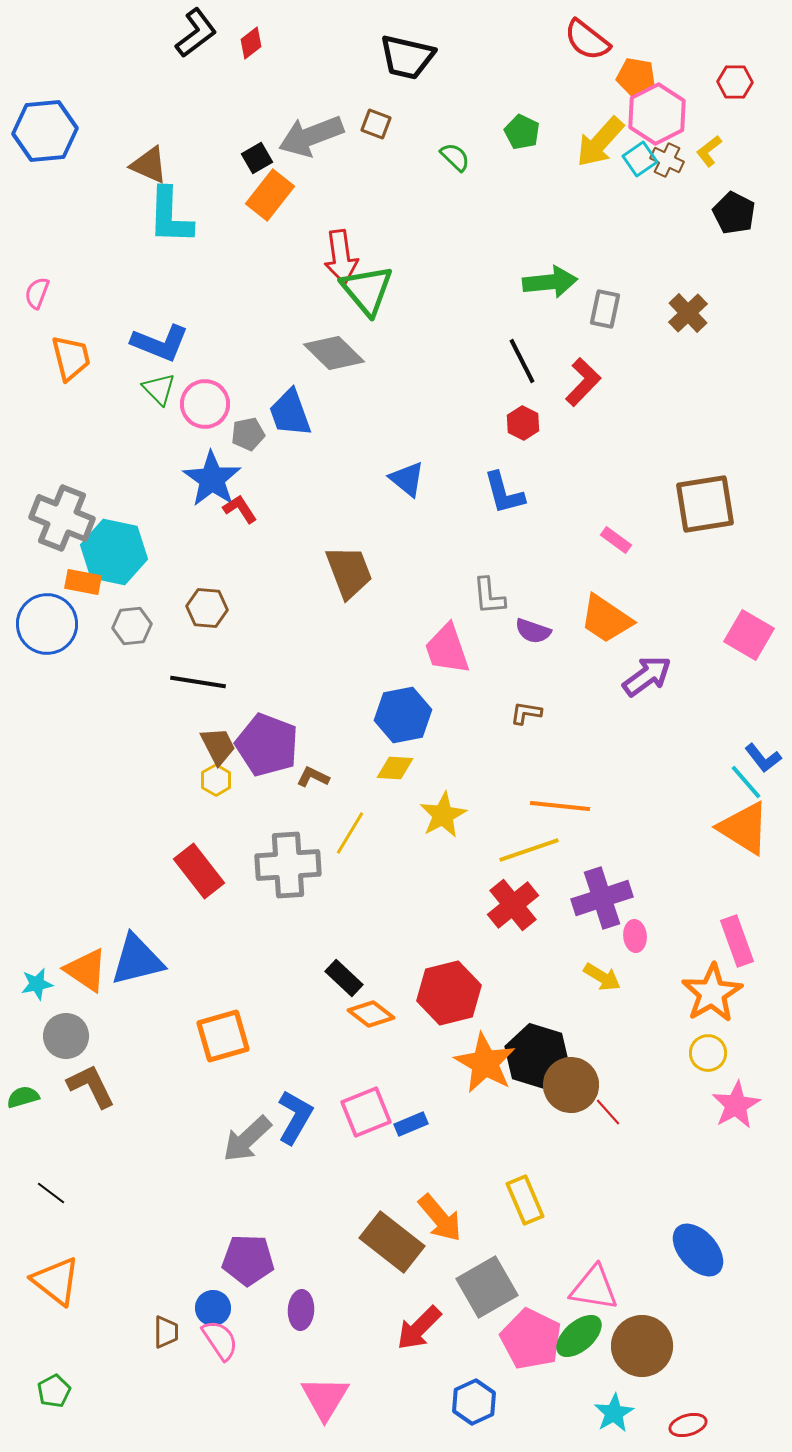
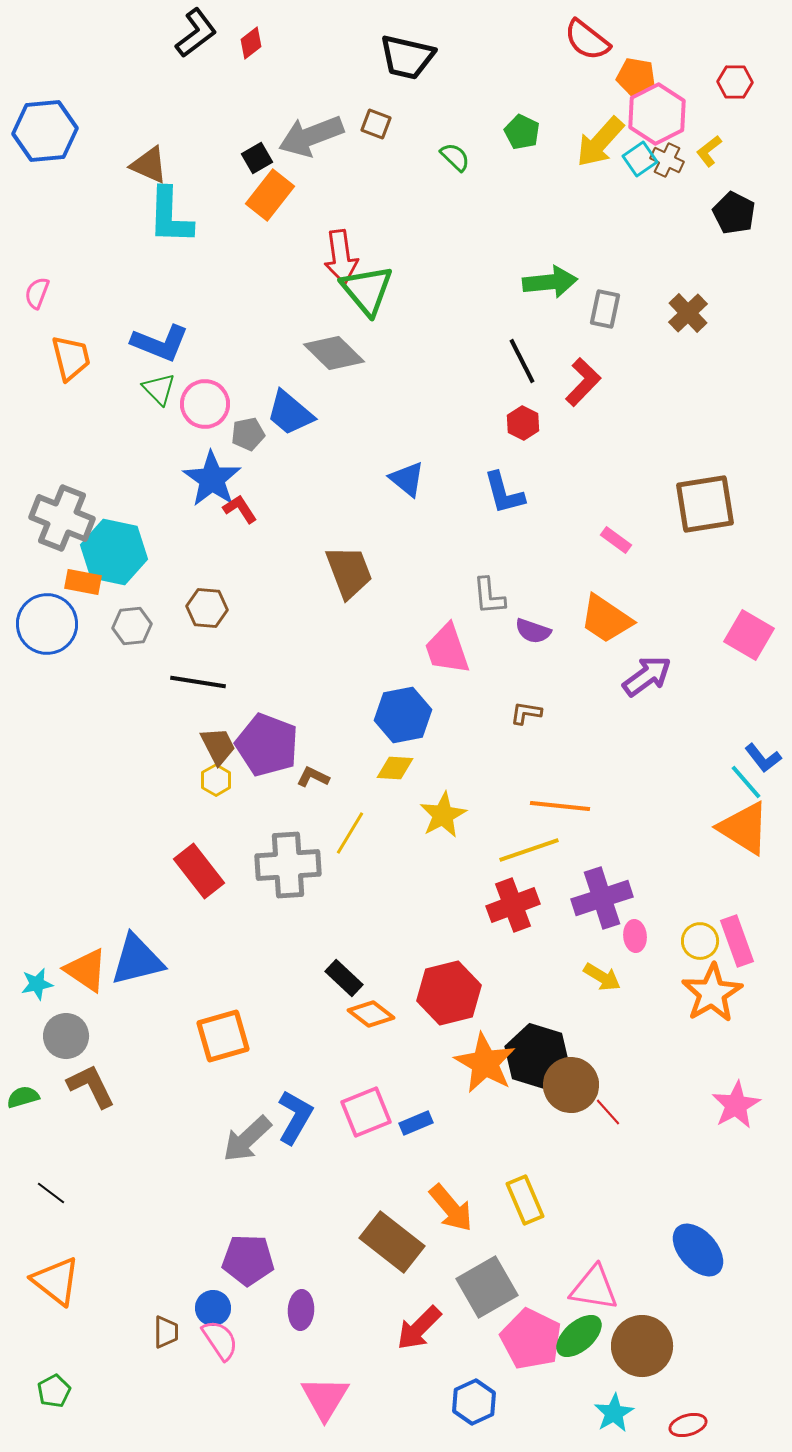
blue trapezoid at (290, 413): rotated 30 degrees counterclockwise
red cross at (513, 905): rotated 18 degrees clockwise
yellow circle at (708, 1053): moved 8 px left, 112 px up
blue rectangle at (411, 1124): moved 5 px right, 1 px up
orange arrow at (440, 1218): moved 11 px right, 10 px up
